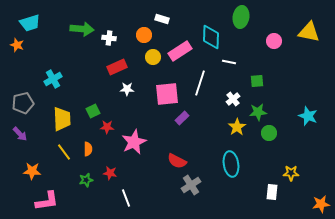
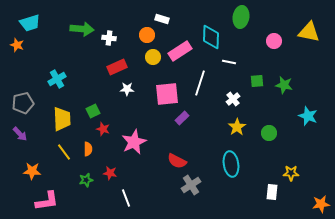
orange circle at (144, 35): moved 3 px right
cyan cross at (53, 79): moved 4 px right
green star at (258, 112): moved 26 px right, 27 px up; rotated 18 degrees clockwise
red star at (107, 127): moved 4 px left, 2 px down; rotated 16 degrees clockwise
